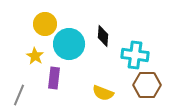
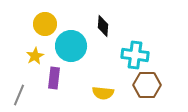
black diamond: moved 10 px up
cyan circle: moved 2 px right, 2 px down
yellow star: rotated 12 degrees clockwise
yellow semicircle: rotated 15 degrees counterclockwise
